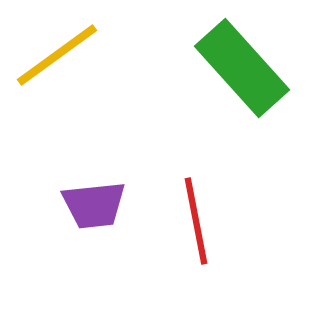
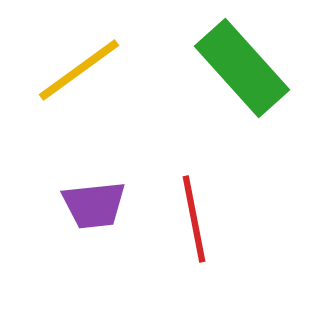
yellow line: moved 22 px right, 15 px down
red line: moved 2 px left, 2 px up
